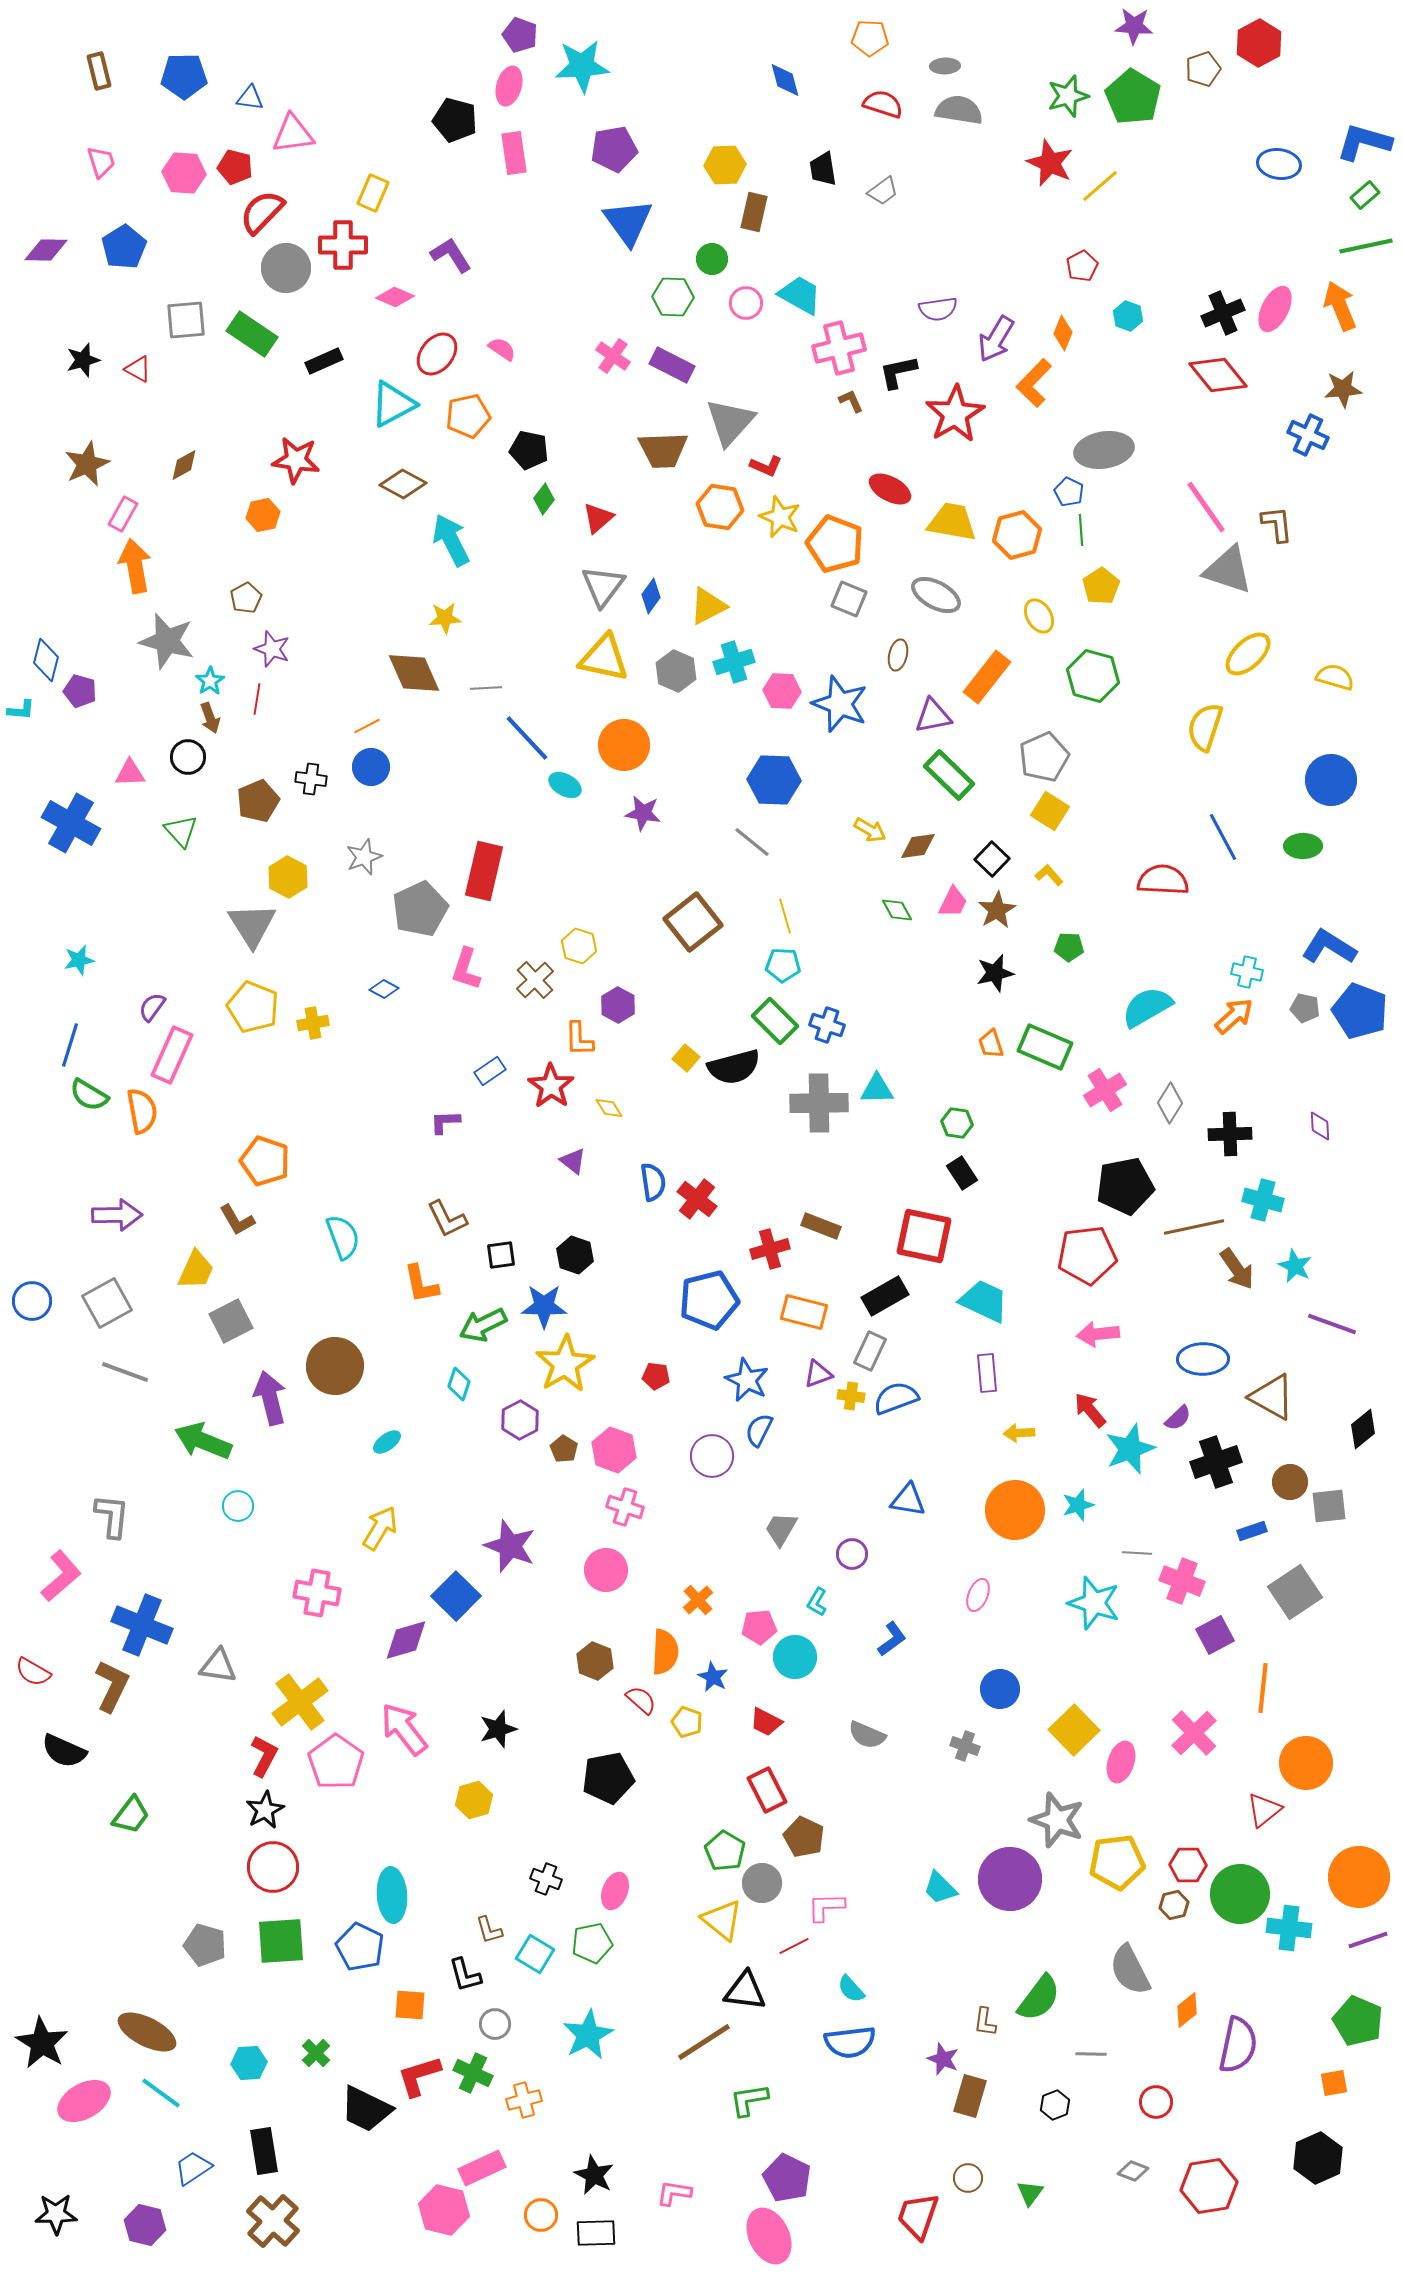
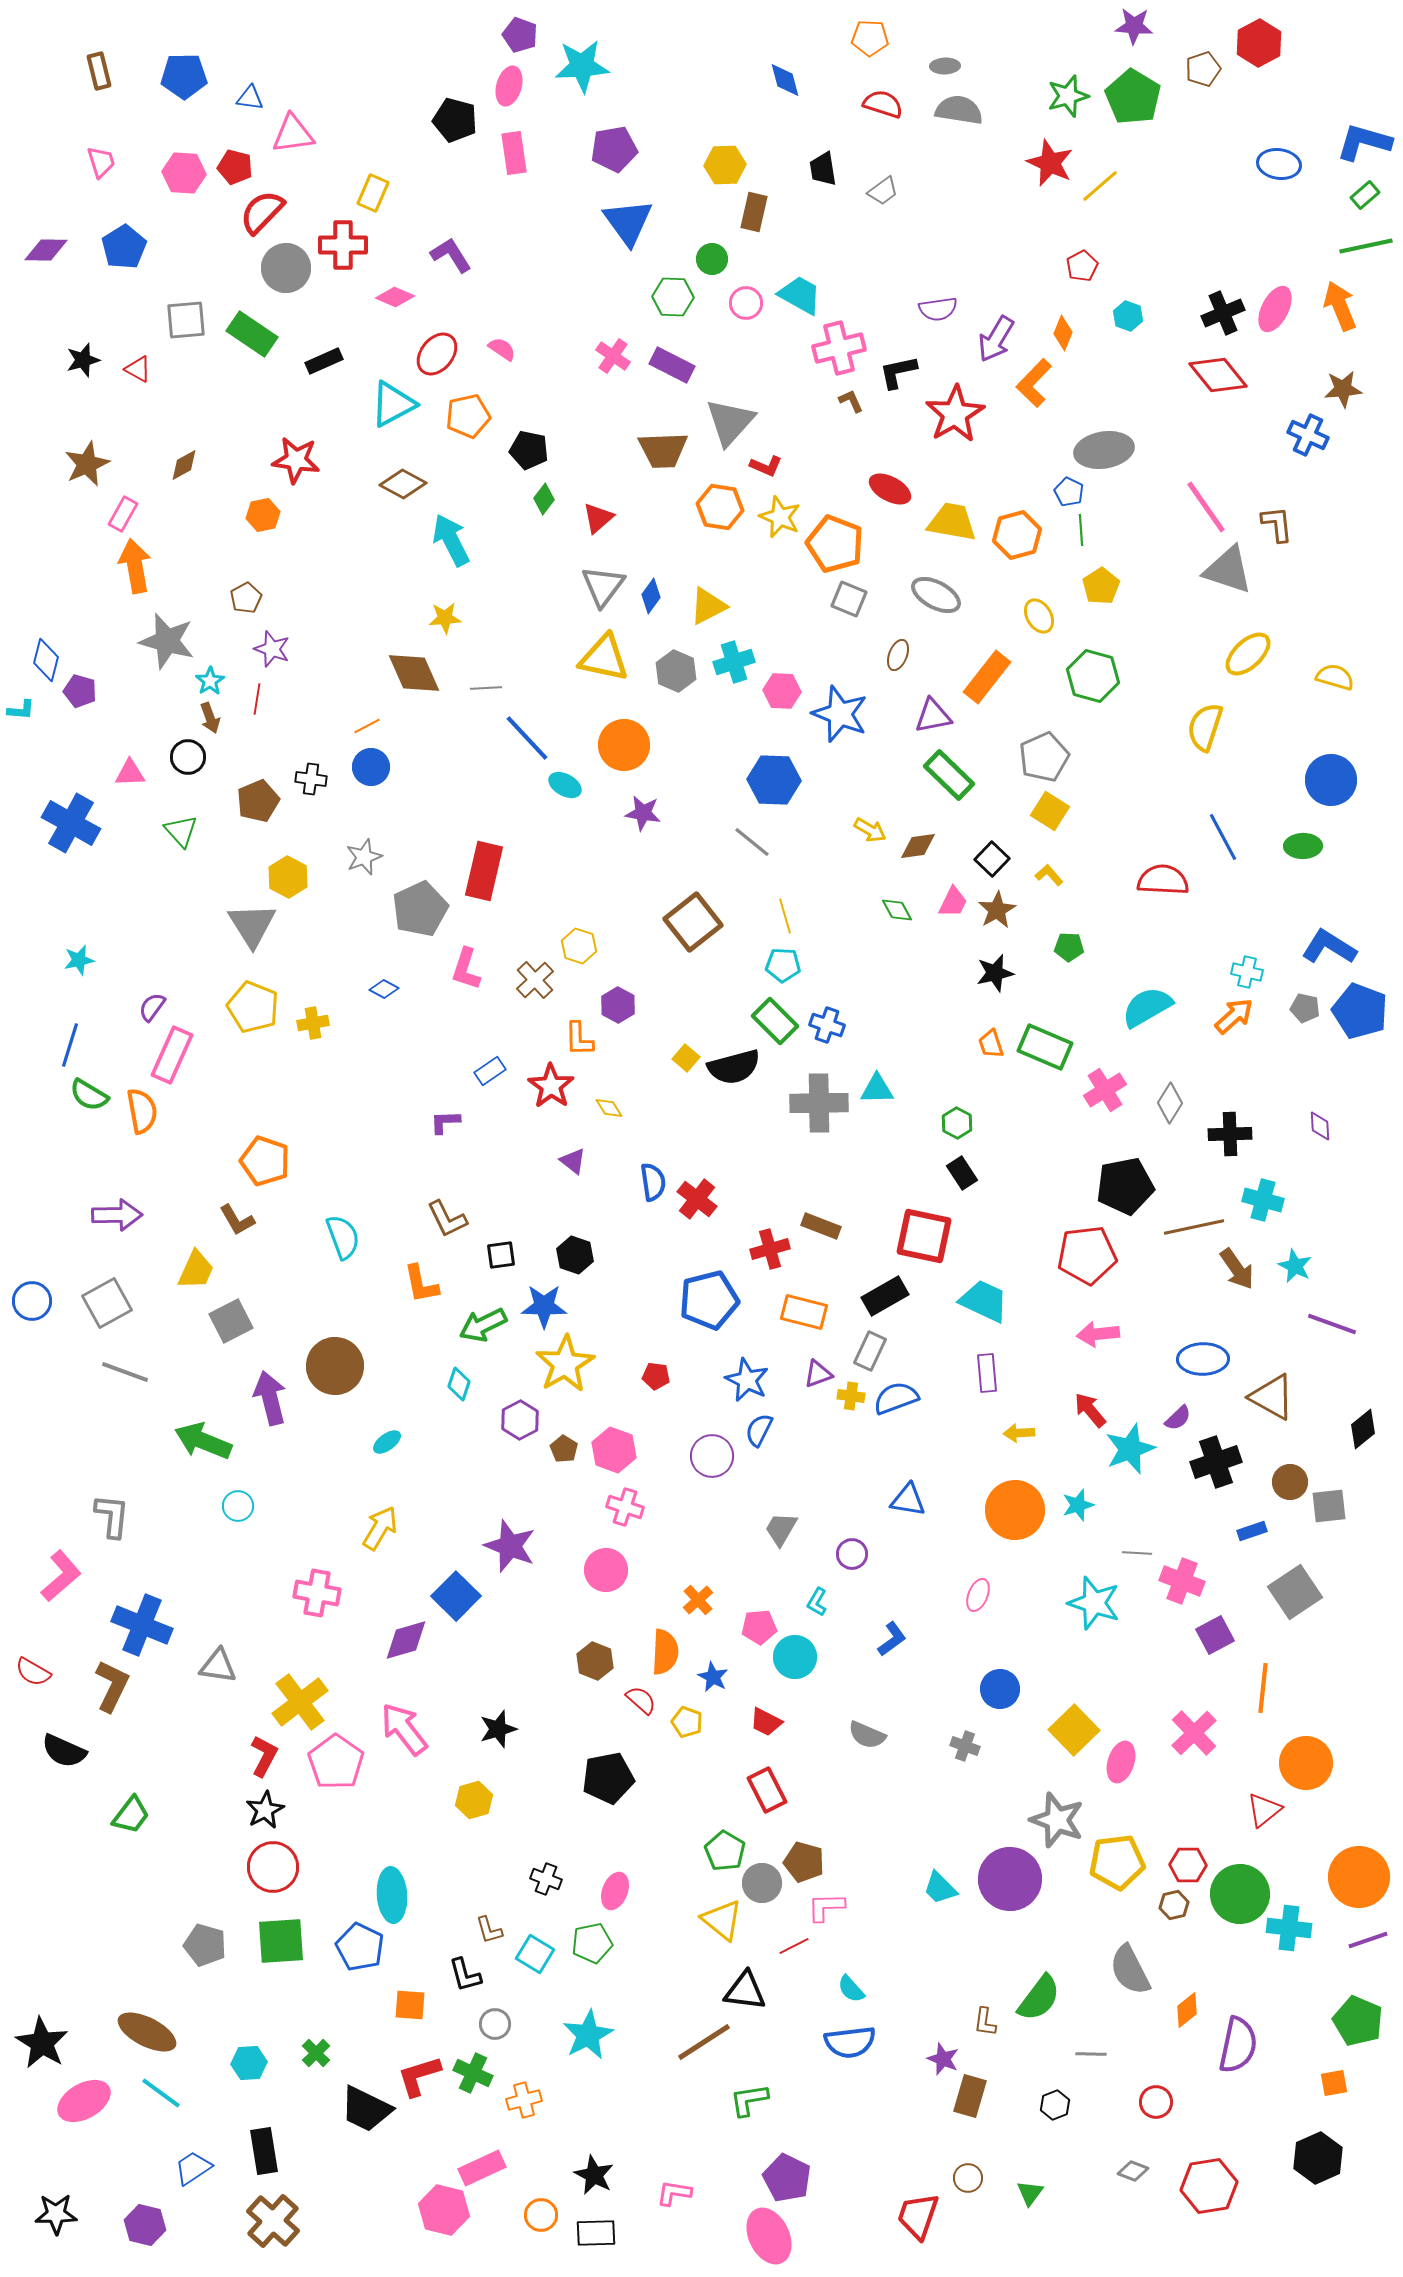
brown ellipse at (898, 655): rotated 8 degrees clockwise
blue star at (840, 704): moved 10 px down
green hexagon at (957, 1123): rotated 20 degrees clockwise
brown pentagon at (804, 1837): moved 25 px down; rotated 9 degrees counterclockwise
